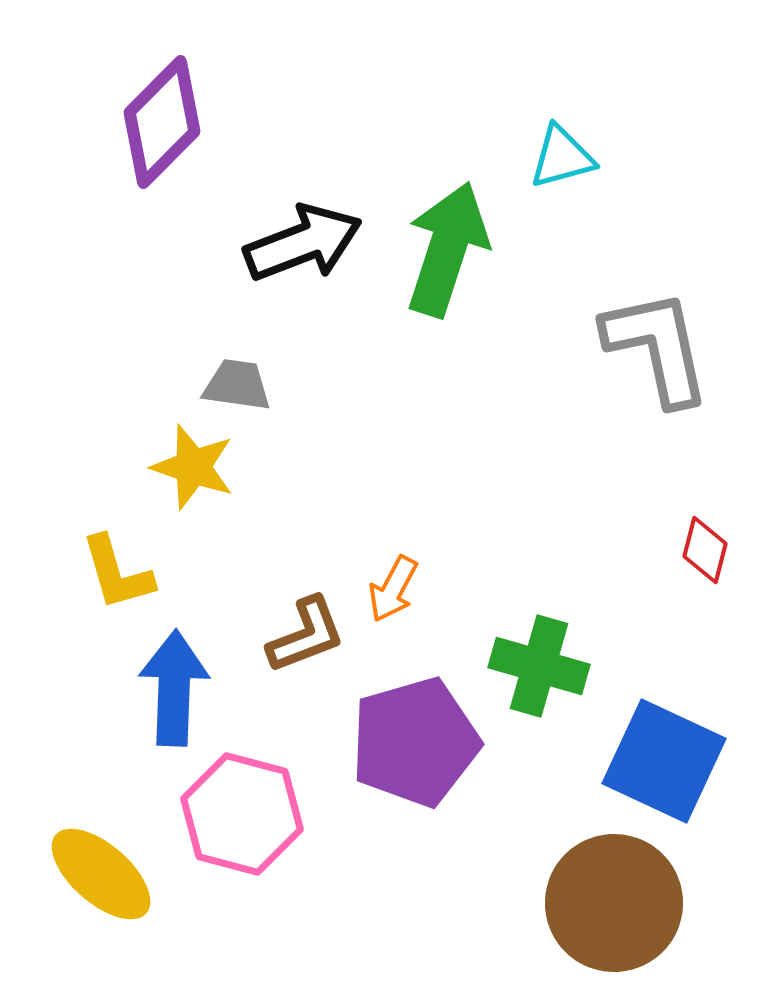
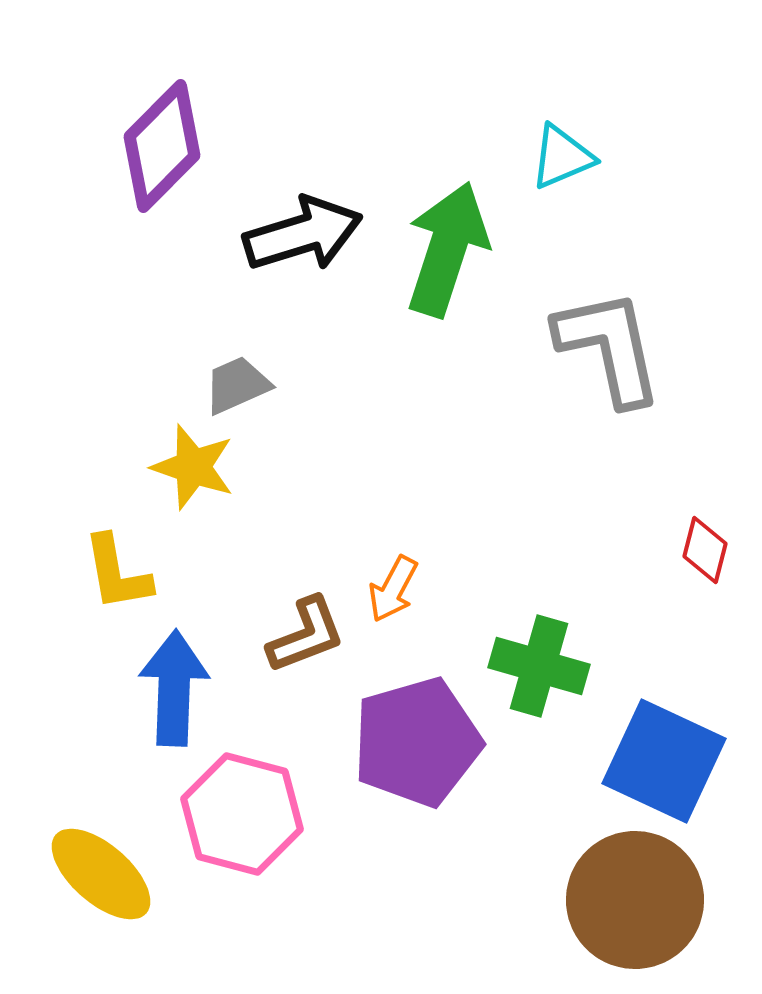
purple diamond: moved 24 px down
cyan triangle: rotated 8 degrees counterclockwise
black arrow: moved 9 px up; rotated 4 degrees clockwise
gray L-shape: moved 48 px left
gray trapezoid: rotated 32 degrees counterclockwise
yellow L-shape: rotated 6 degrees clockwise
purple pentagon: moved 2 px right
brown circle: moved 21 px right, 3 px up
